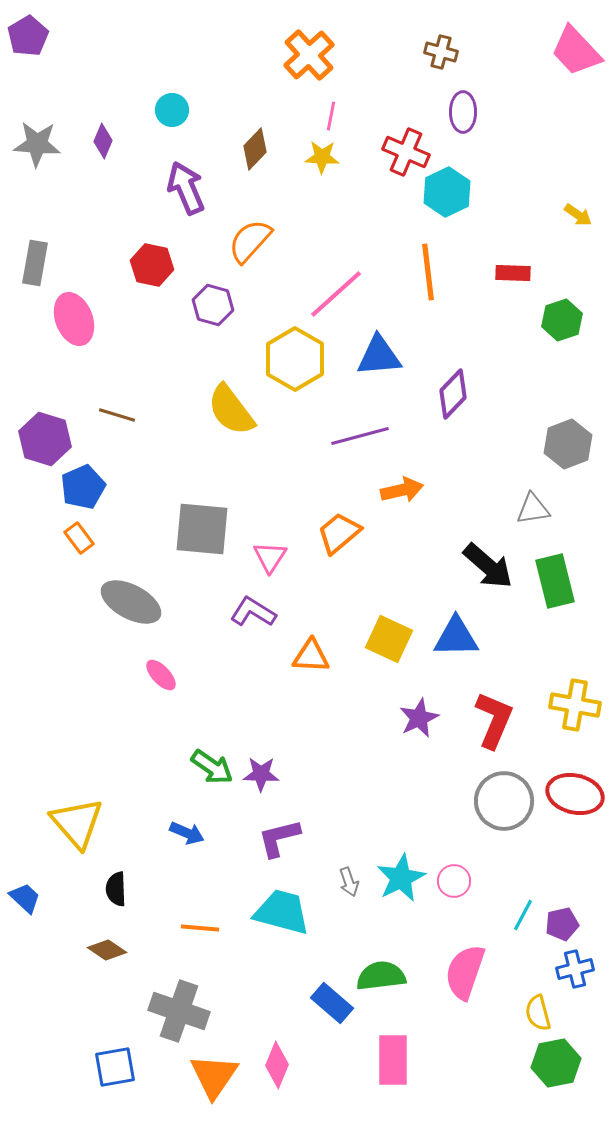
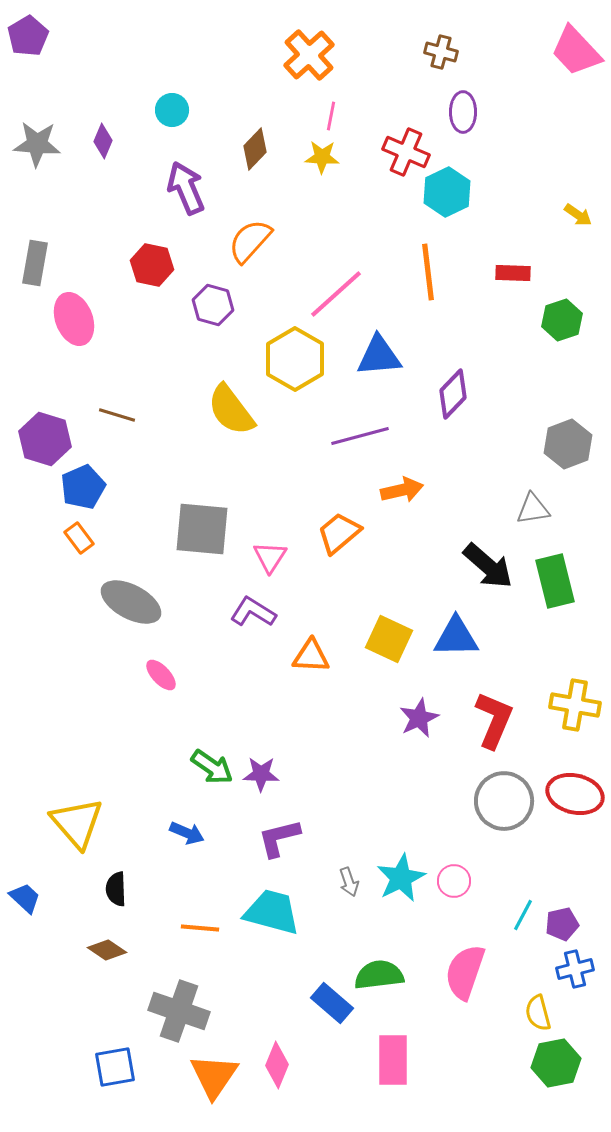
cyan trapezoid at (282, 912): moved 10 px left
green semicircle at (381, 976): moved 2 px left, 1 px up
